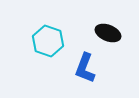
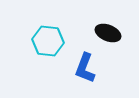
cyan hexagon: rotated 12 degrees counterclockwise
